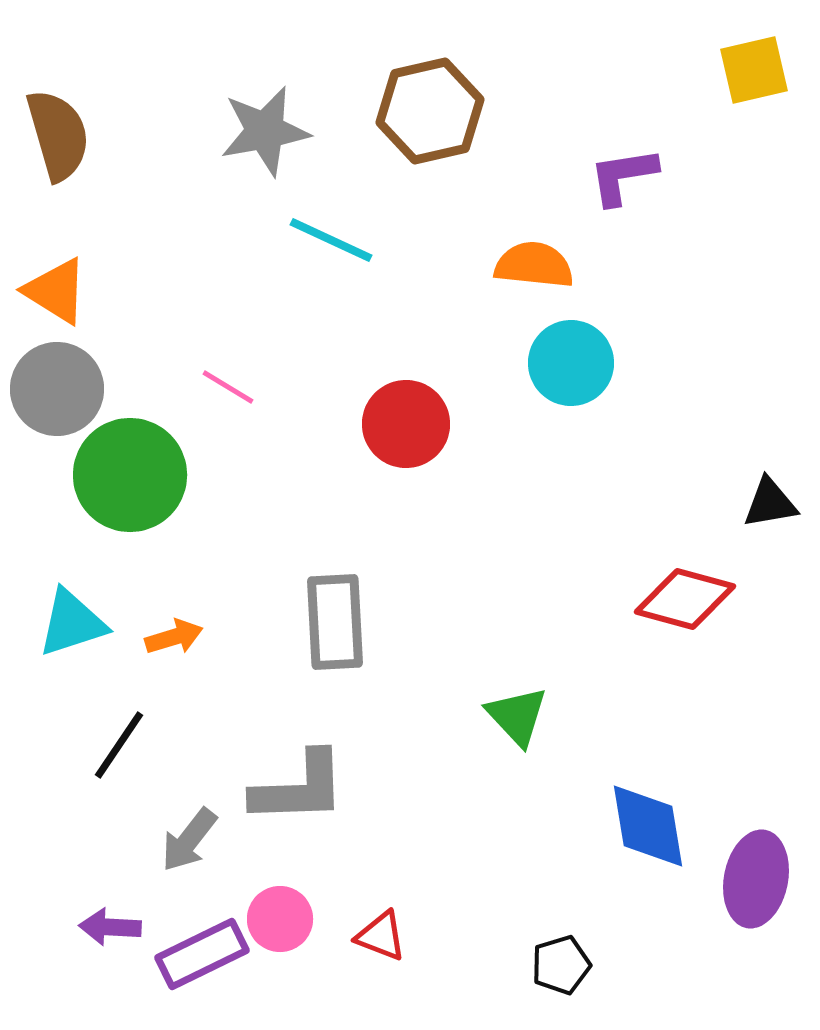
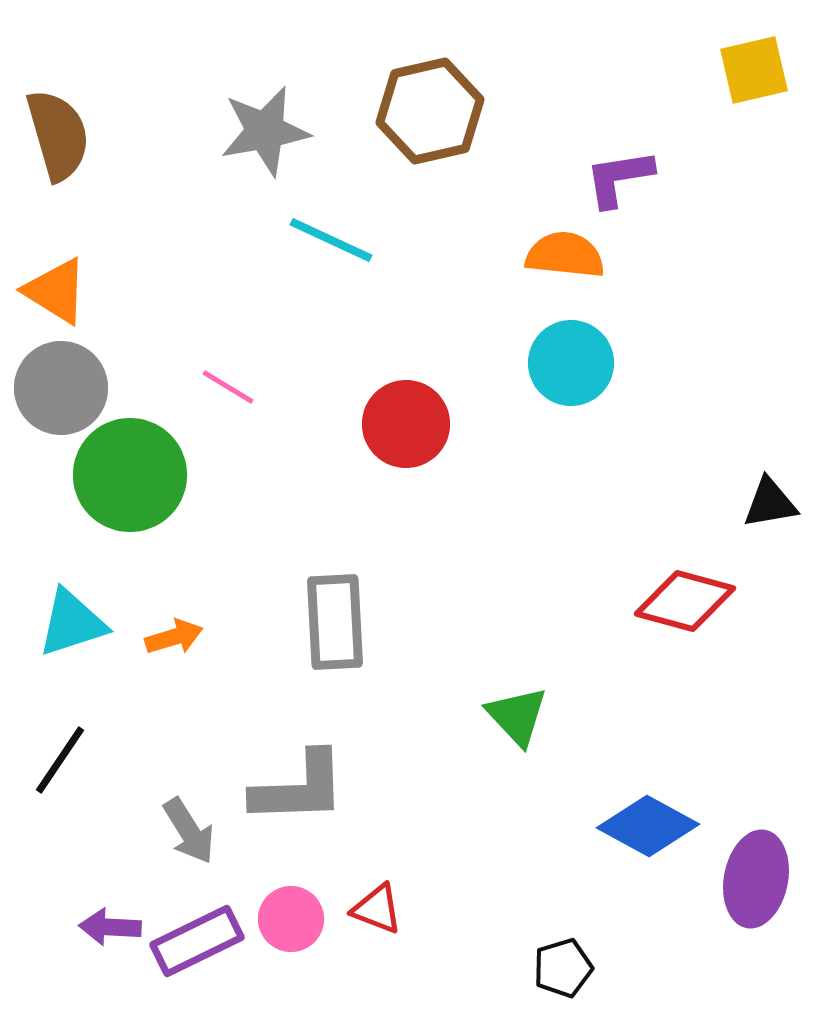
purple L-shape: moved 4 px left, 2 px down
orange semicircle: moved 31 px right, 10 px up
gray circle: moved 4 px right, 1 px up
red diamond: moved 2 px down
black line: moved 59 px left, 15 px down
blue diamond: rotated 52 degrees counterclockwise
gray arrow: moved 9 px up; rotated 70 degrees counterclockwise
pink circle: moved 11 px right
red triangle: moved 4 px left, 27 px up
purple rectangle: moved 5 px left, 13 px up
black pentagon: moved 2 px right, 3 px down
